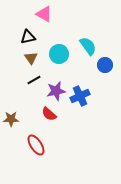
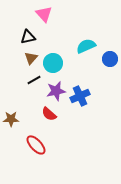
pink triangle: rotated 18 degrees clockwise
cyan semicircle: moved 2 px left; rotated 78 degrees counterclockwise
cyan circle: moved 6 px left, 9 px down
brown triangle: rotated 16 degrees clockwise
blue circle: moved 5 px right, 6 px up
red ellipse: rotated 10 degrees counterclockwise
